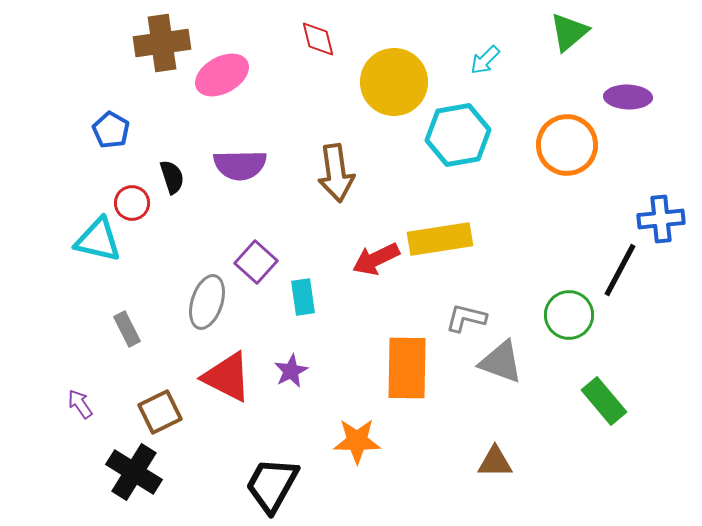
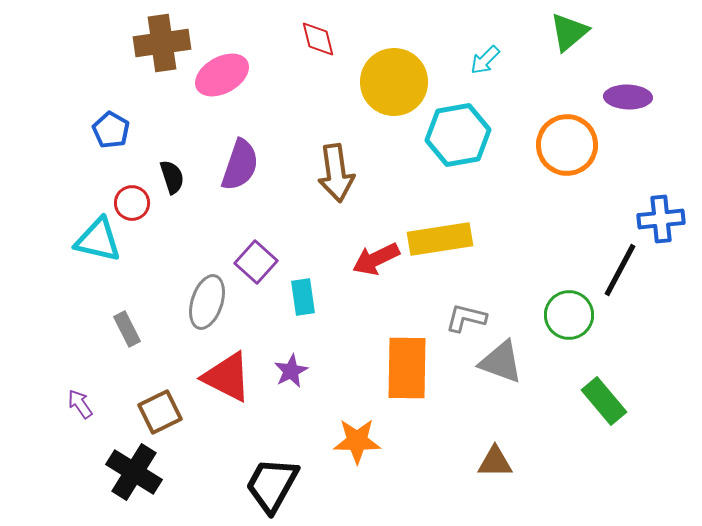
purple semicircle: rotated 70 degrees counterclockwise
